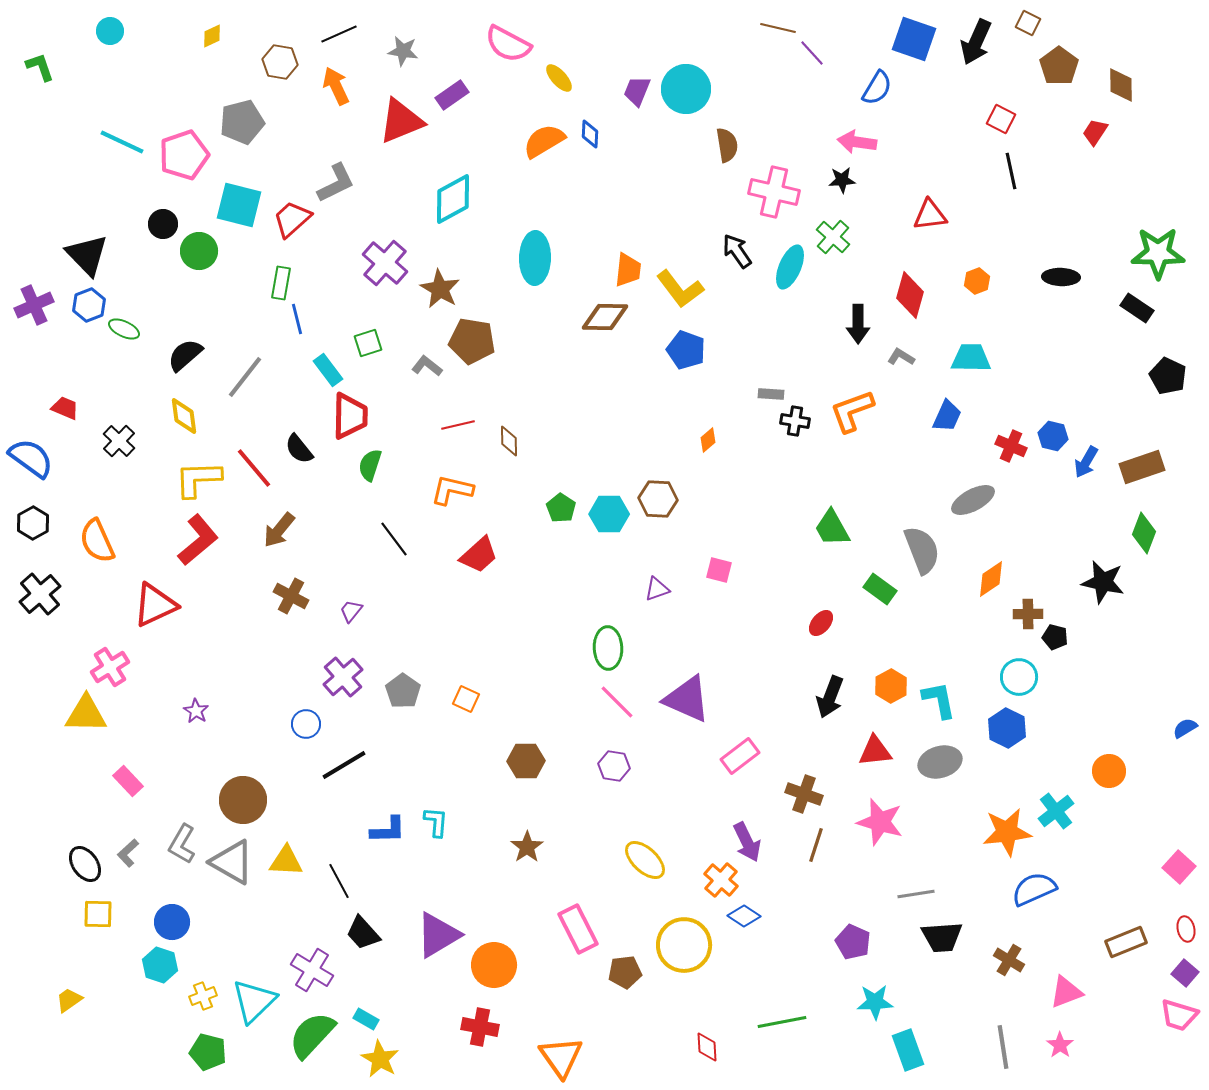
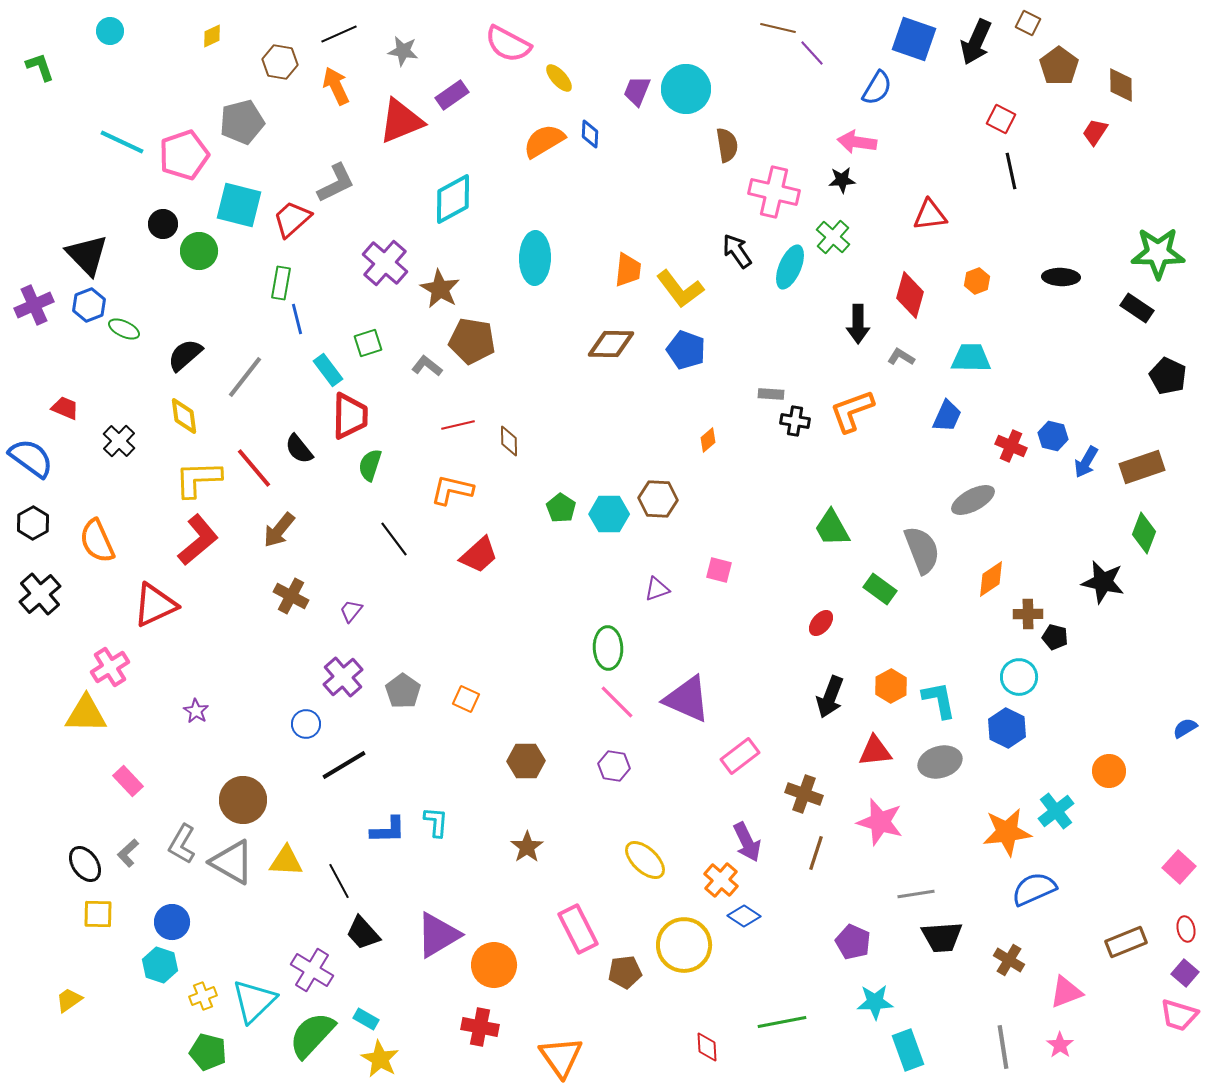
brown diamond at (605, 317): moved 6 px right, 27 px down
brown line at (816, 845): moved 8 px down
